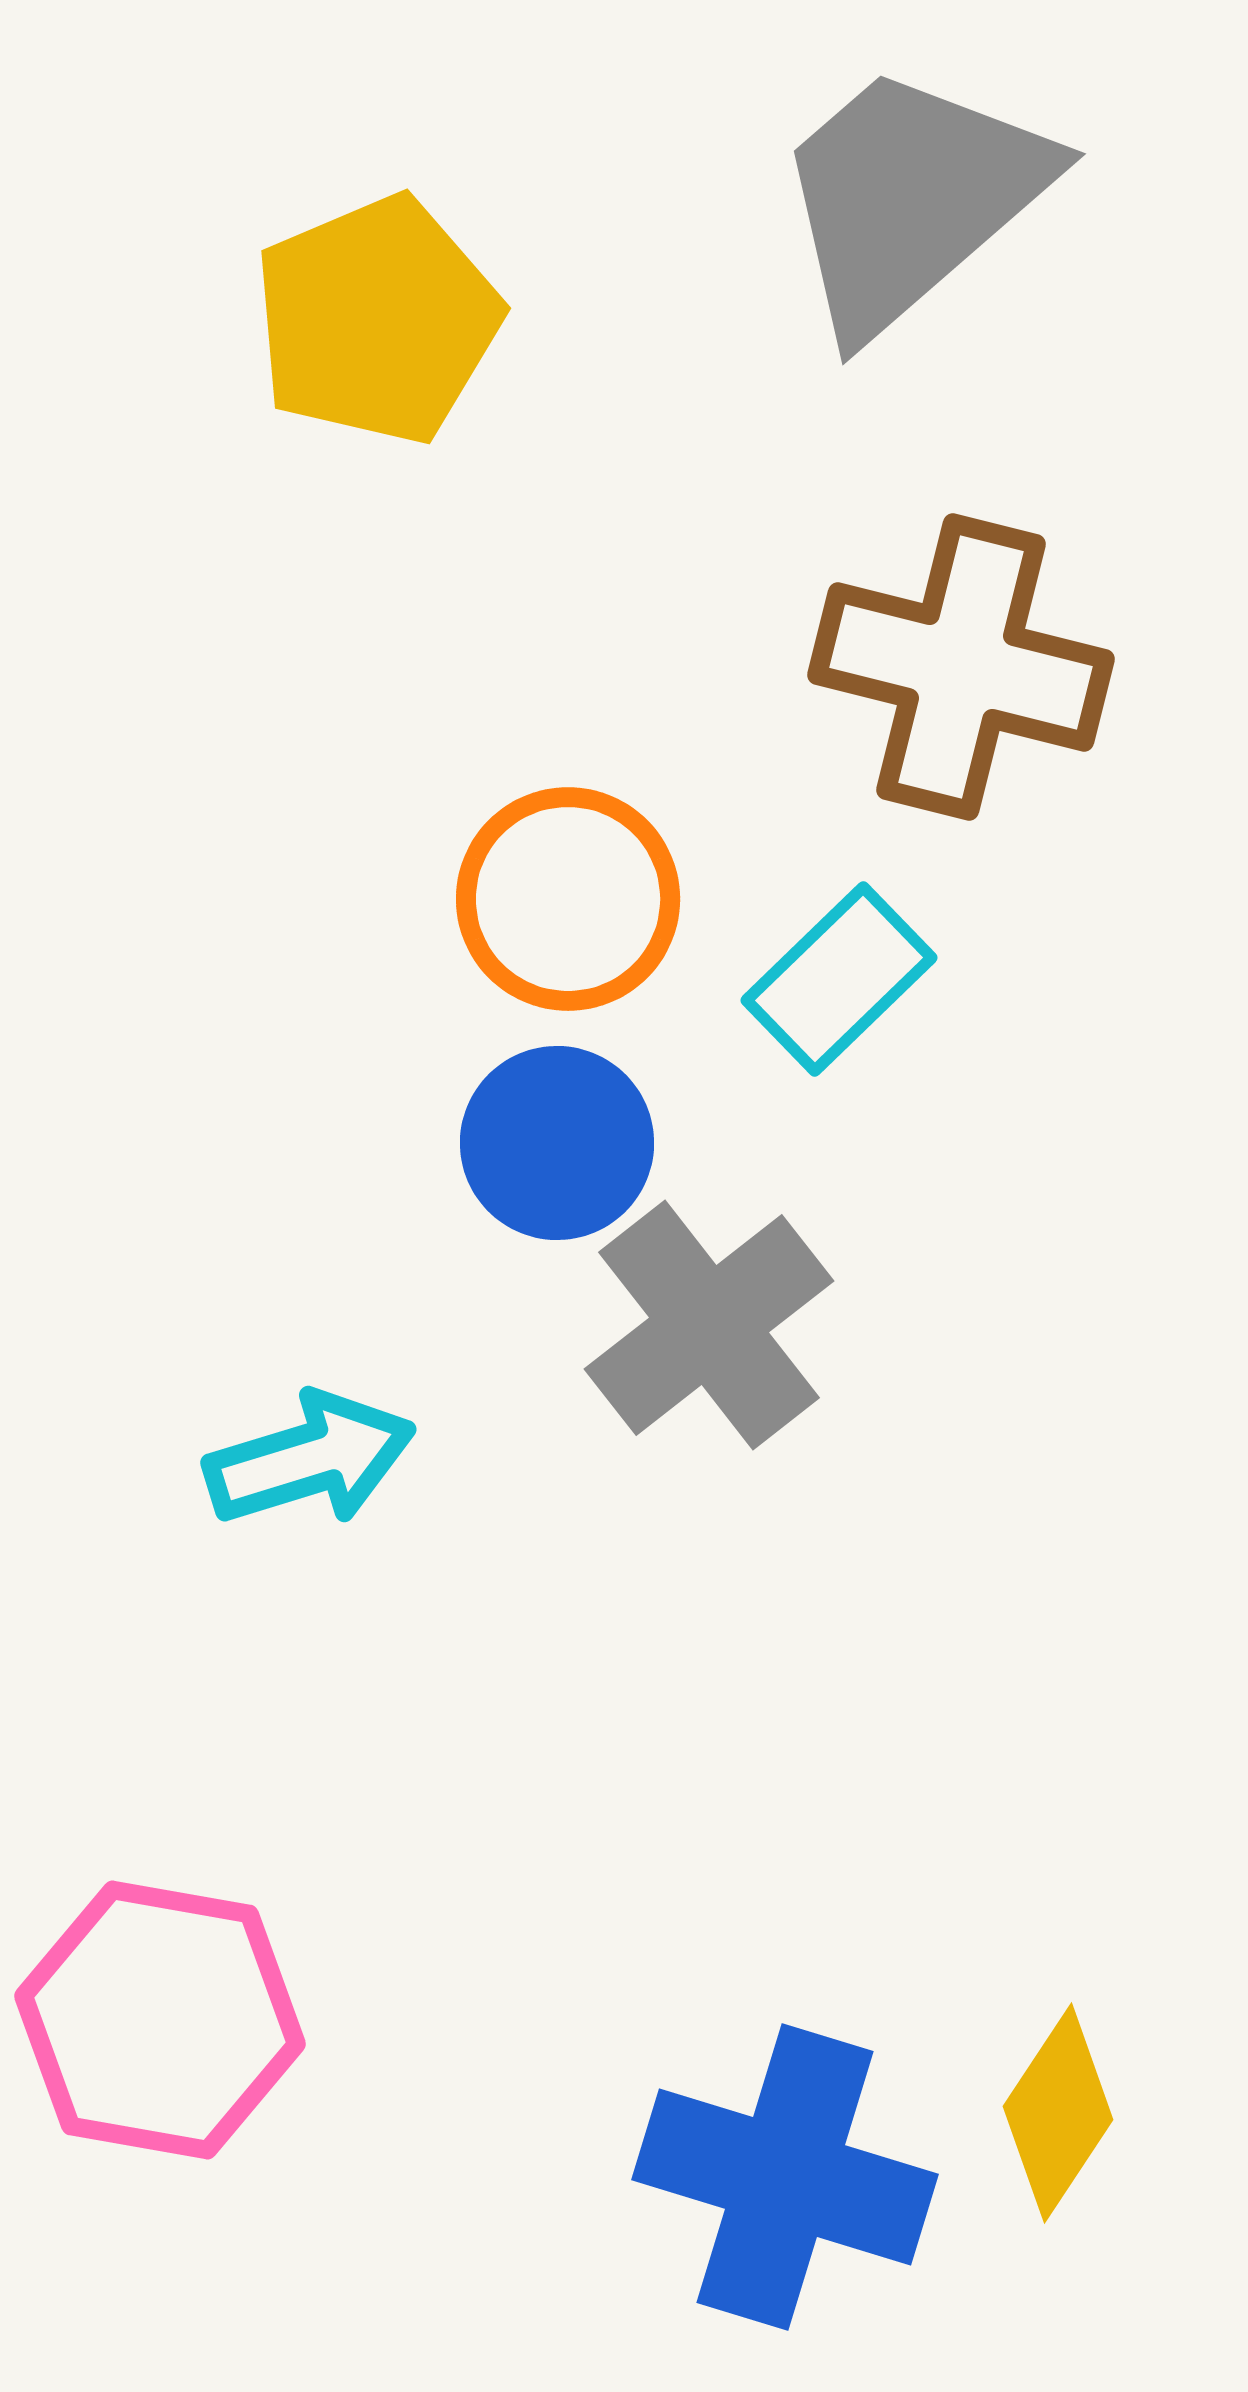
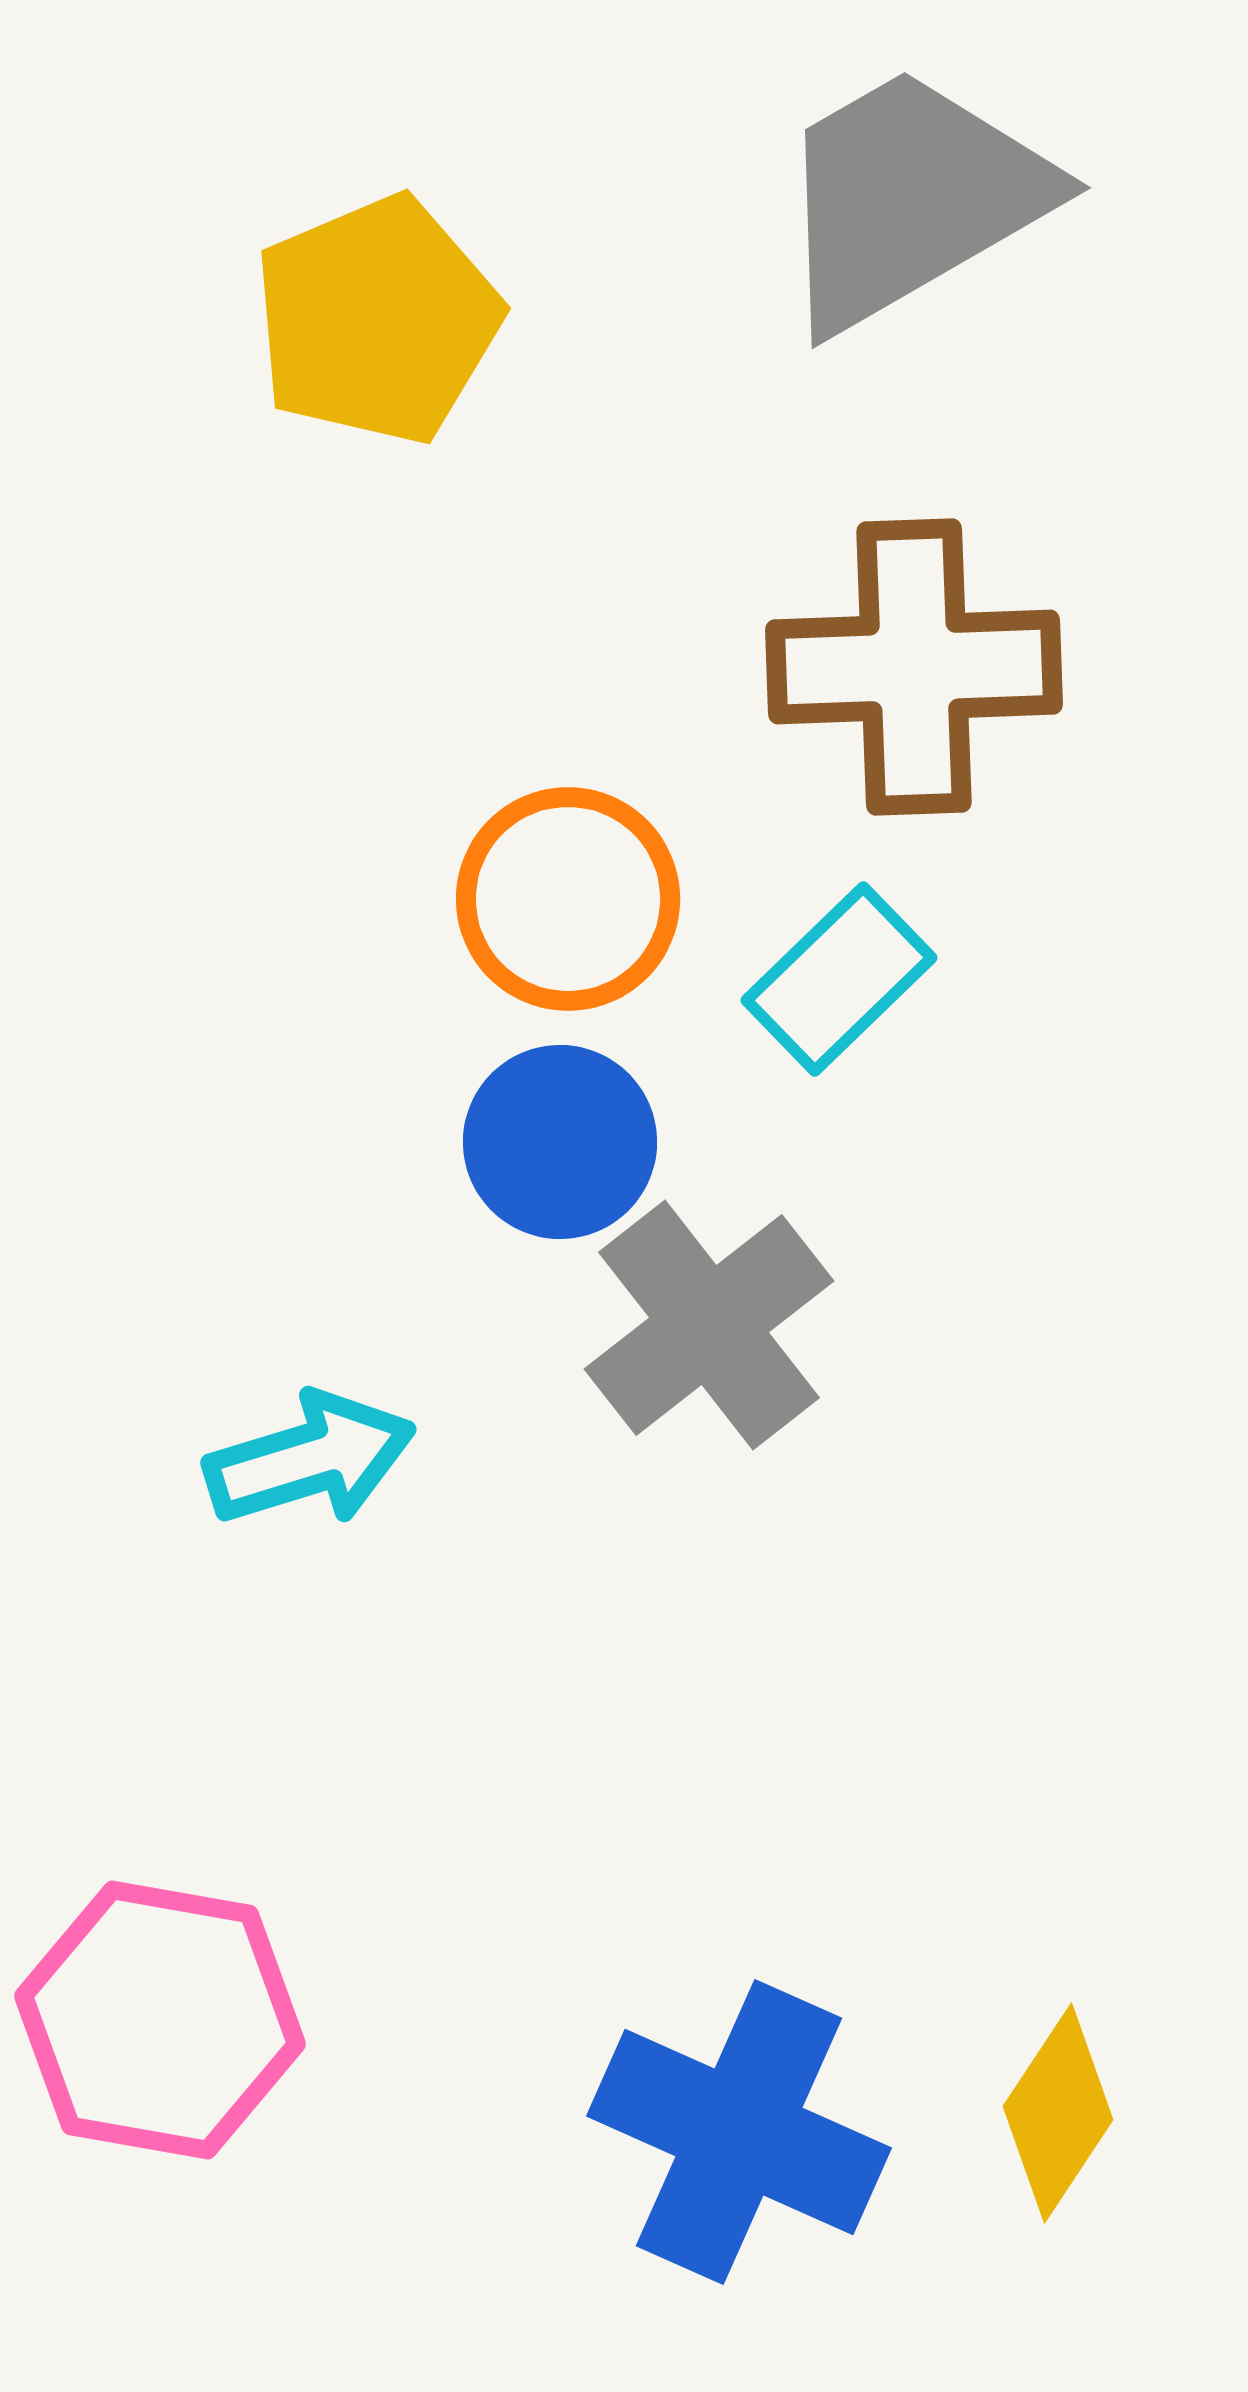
gray trapezoid: rotated 11 degrees clockwise
brown cross: moved 47 px left; rotated 16 degrees counterclockwise
blue circle: moved 3 px right, 1 px up
blue cross: moved 46 px left, 45 px up; rotated 7 degrees clockwise
